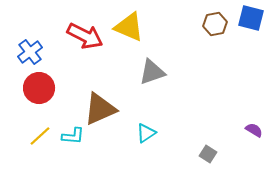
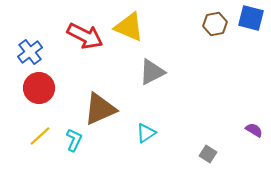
gray triangle: rotated 8 degrees counterclockwise
cyan L-shape: moved 1 px right, 4 px down; rotated 70 degrees counterclockwise
